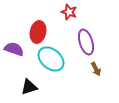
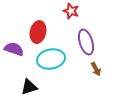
red star: moved 2 px right, 1 px up
cyan ellipse: rotated 52 degrees counterclockwise
